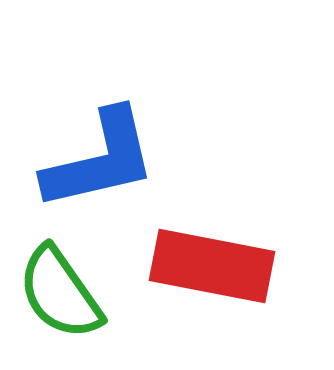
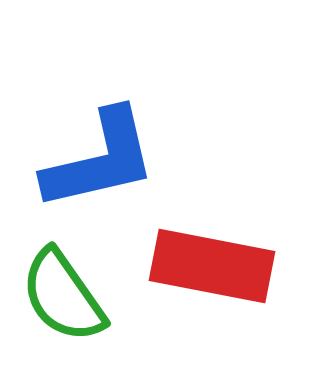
green semicircle: moved 3 px right, 3 px down
